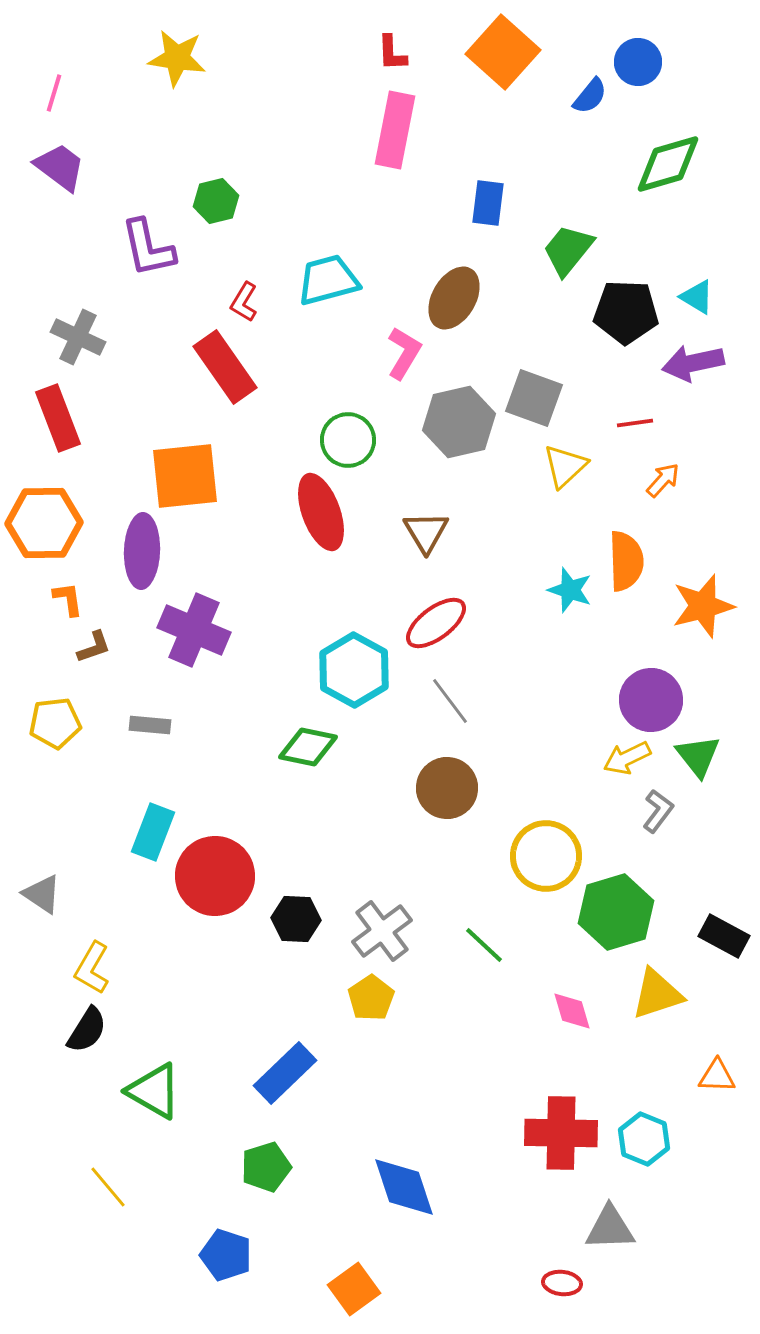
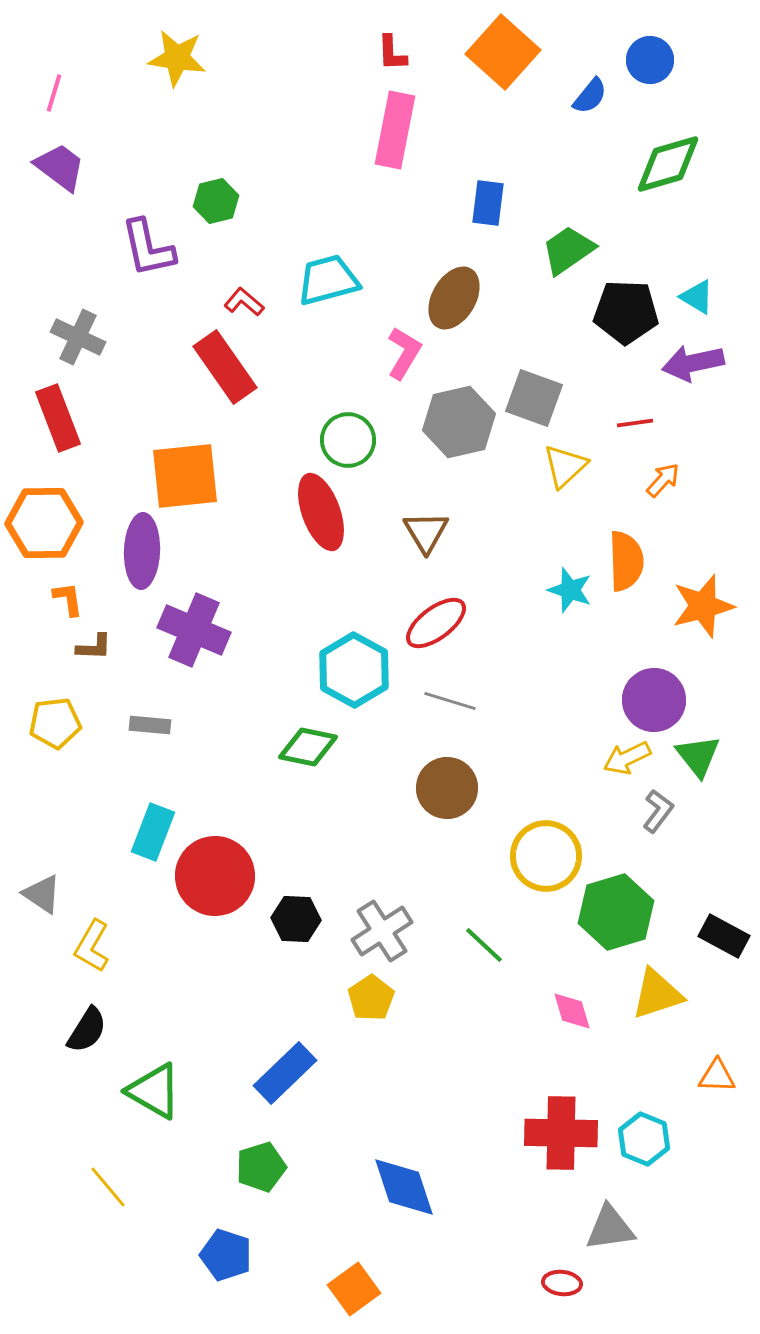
blue circle at (638, 62): moved 12 px right, 2 px up
green trapezoid at (568, 250): rotated 16 degrees clockwise
red L-shape at (244, 302): rotated 99 degrees clockwise
brown L-shape at (94, 647): rotated 21 degrees clockwise
purple circle at (651, 700): moved 3 px right
gray line at (450, 701): rotated 36 degrees counterclockwise
gray cross at (382, 931): rotated 4 degrees clockwise
yellow L-shape at (92, 968): moved 22 px up
green pentagon at (266, 1167): moved 5 px left
gray triangle at (610, 1228): rotated 6 degrees counterclockwise
